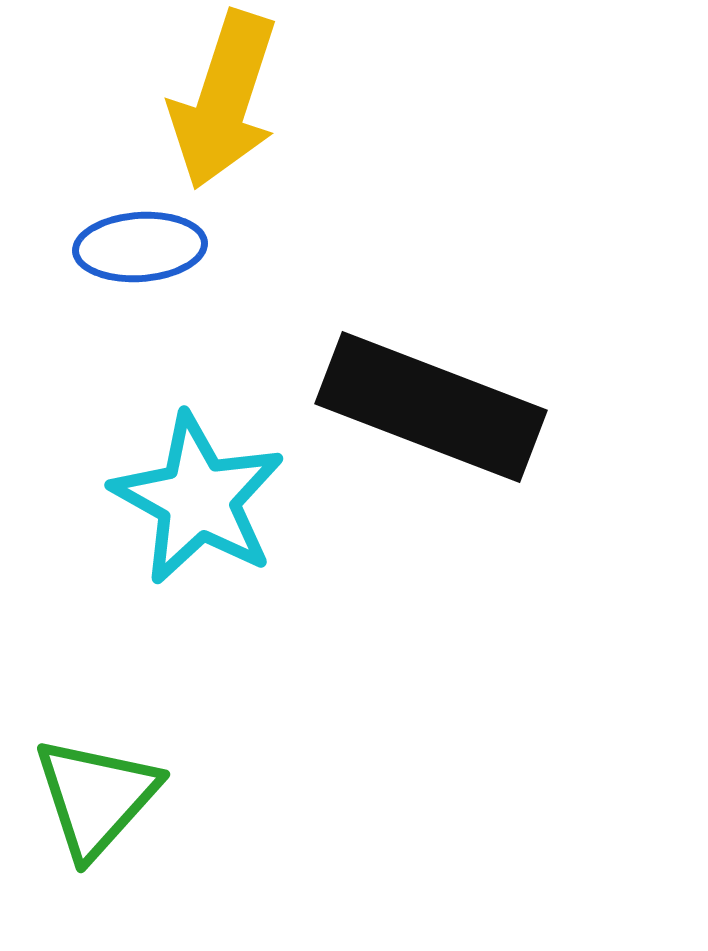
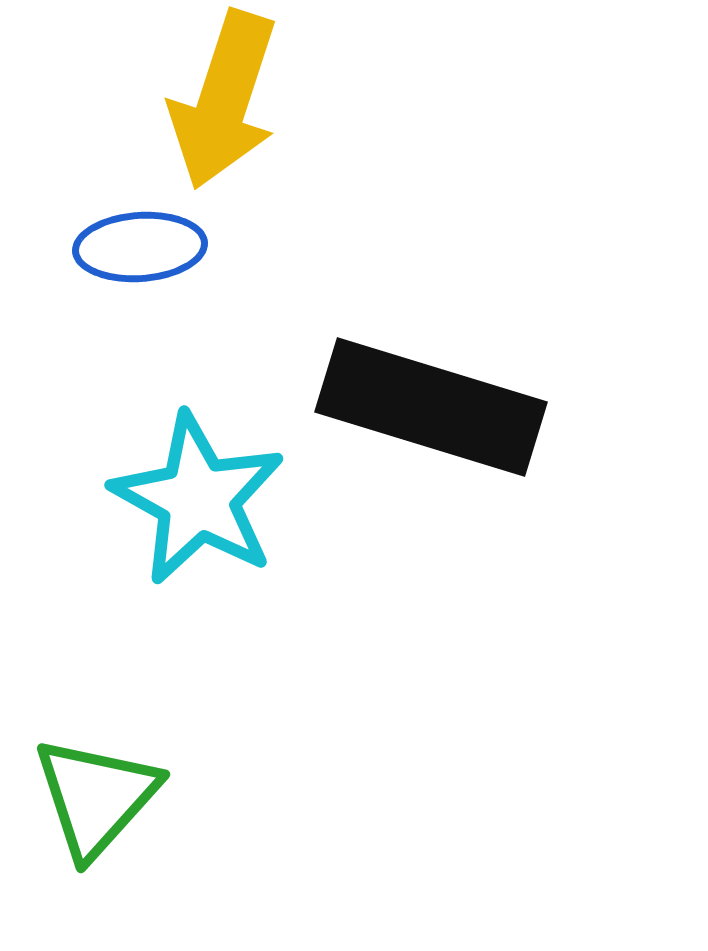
black rectangle: rotated 4 degrees counterclockwise
